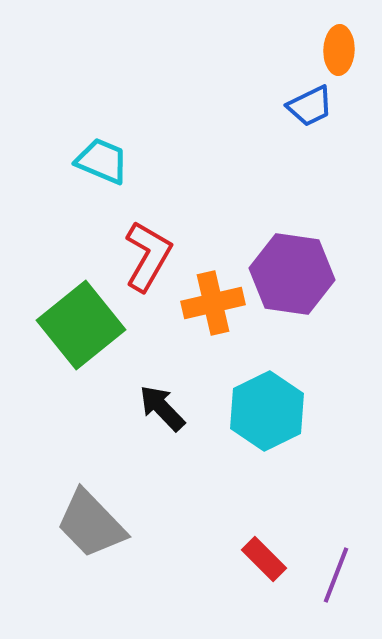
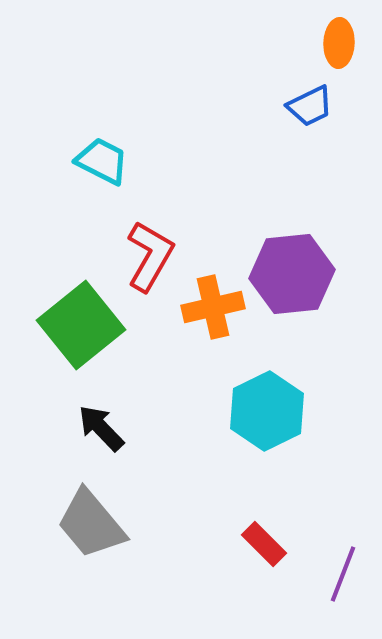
orange ellipse: moved 7 px up
cyan trapezoid: rotated 4 degrees clockwise
red L-shape: moved 2 px right
purple hexagon: rotated 14 degrees counterclockwise
orange cross: moved 4 px down
black arrow: moved 61 px left, 20 px down
gray trapezoid: rotated 4 degrees clockwise
red rectangle: moved 15 px up
purple line: moved 7 px right, 1 px up
